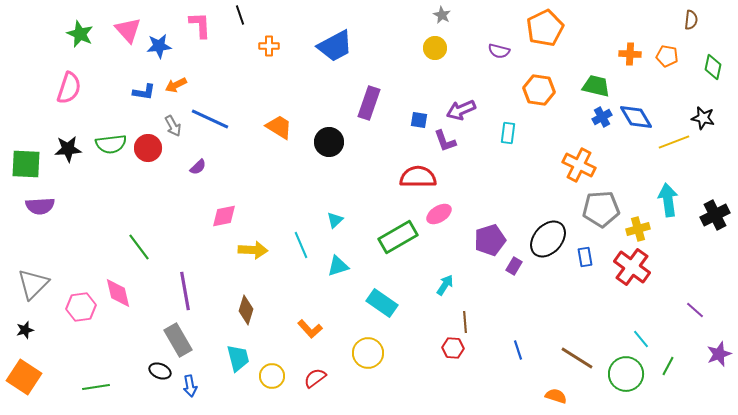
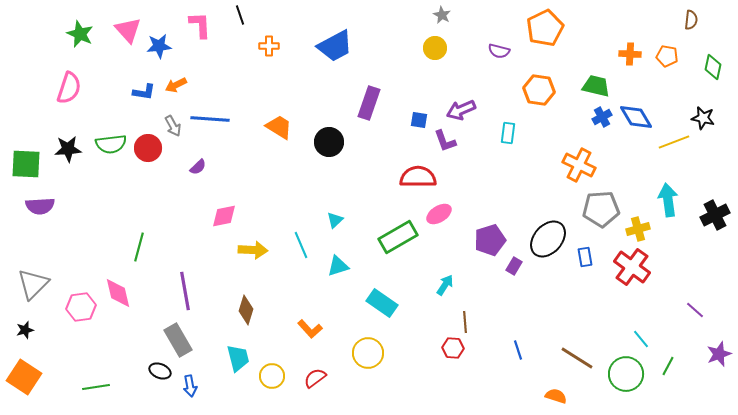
blue line at (210, 119): rotated 21 degrees counterclockwise
green line at (139, 247): rotated 52 degrees clockwise
